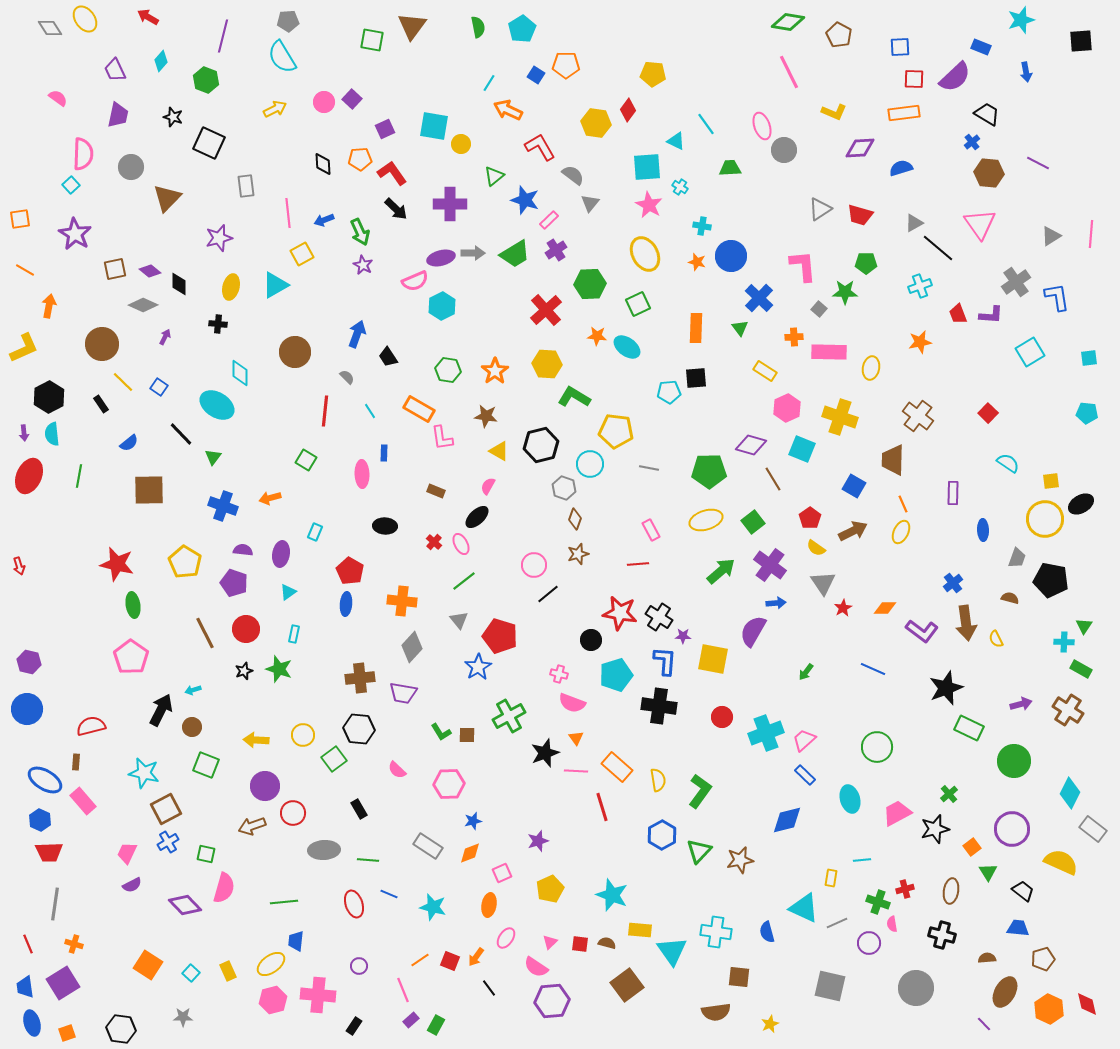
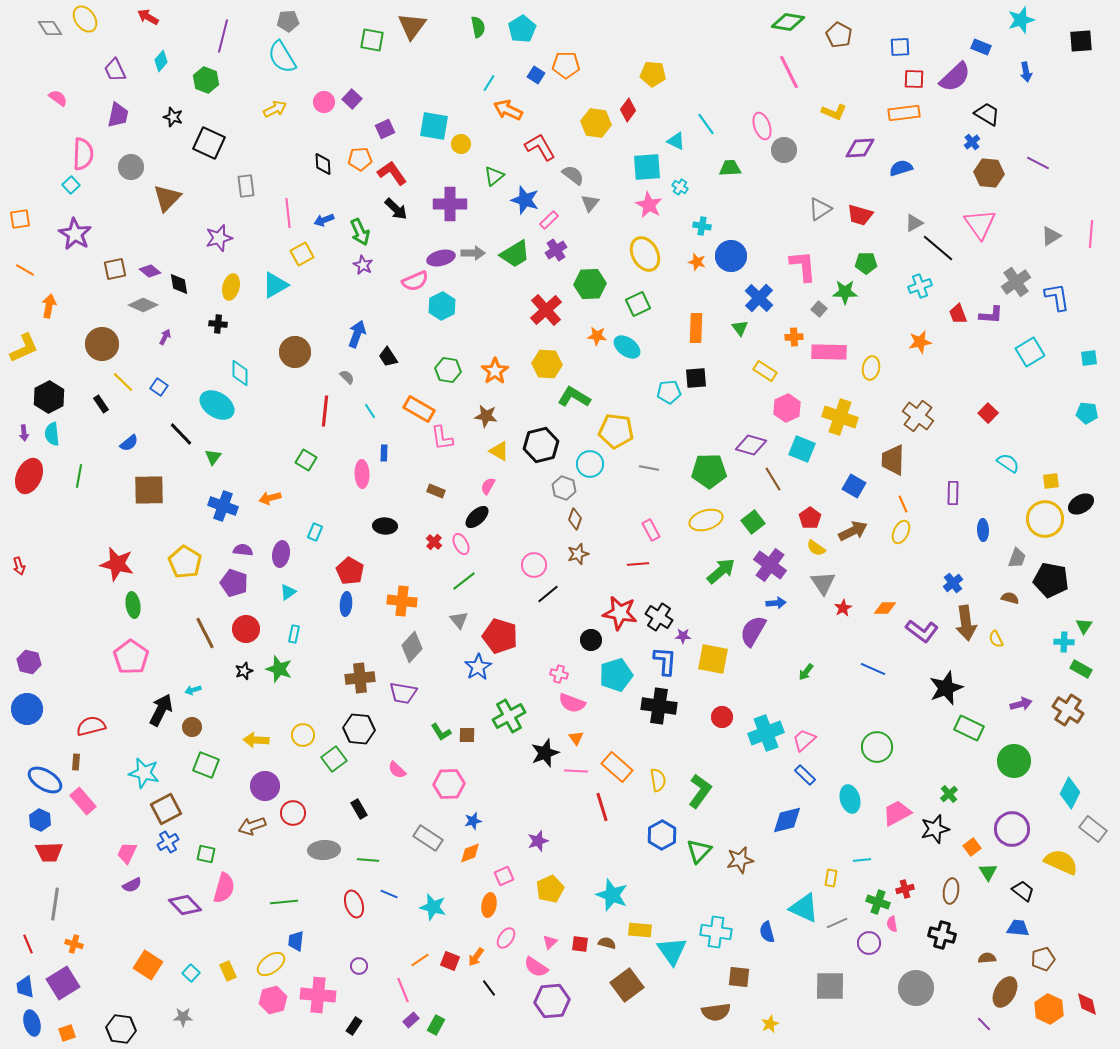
black diamond at (179, 284): rotated 10 degrees counterclockwise
gray rectangle at (428, 846): moved 8 px up
pink square at (502, 873): moved 2 px right, 3 px down
gray square at (830, 986): rotated 12 degrees counterclockwise
